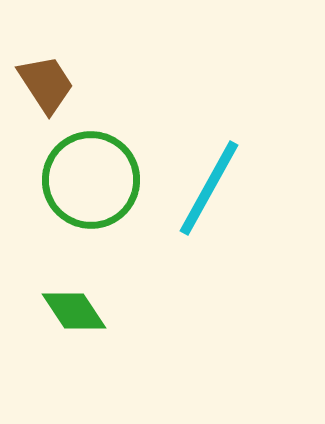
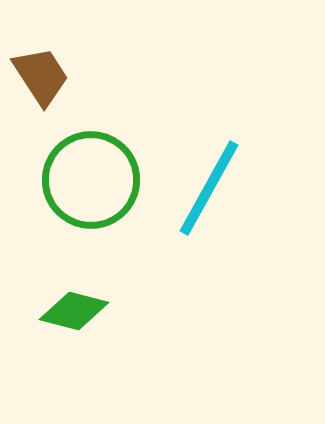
brown trapezoid: moved 5 px left, 8 px up
green diamond: rotated 42 degrees counterclockwise
